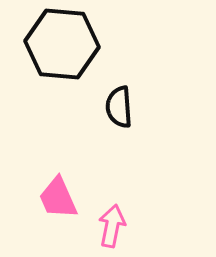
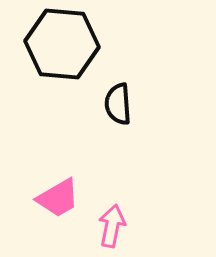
black semicircle: moved 1 px left, 3 px up
pink trapezoid: rotated 96 degrees counterclockwise
